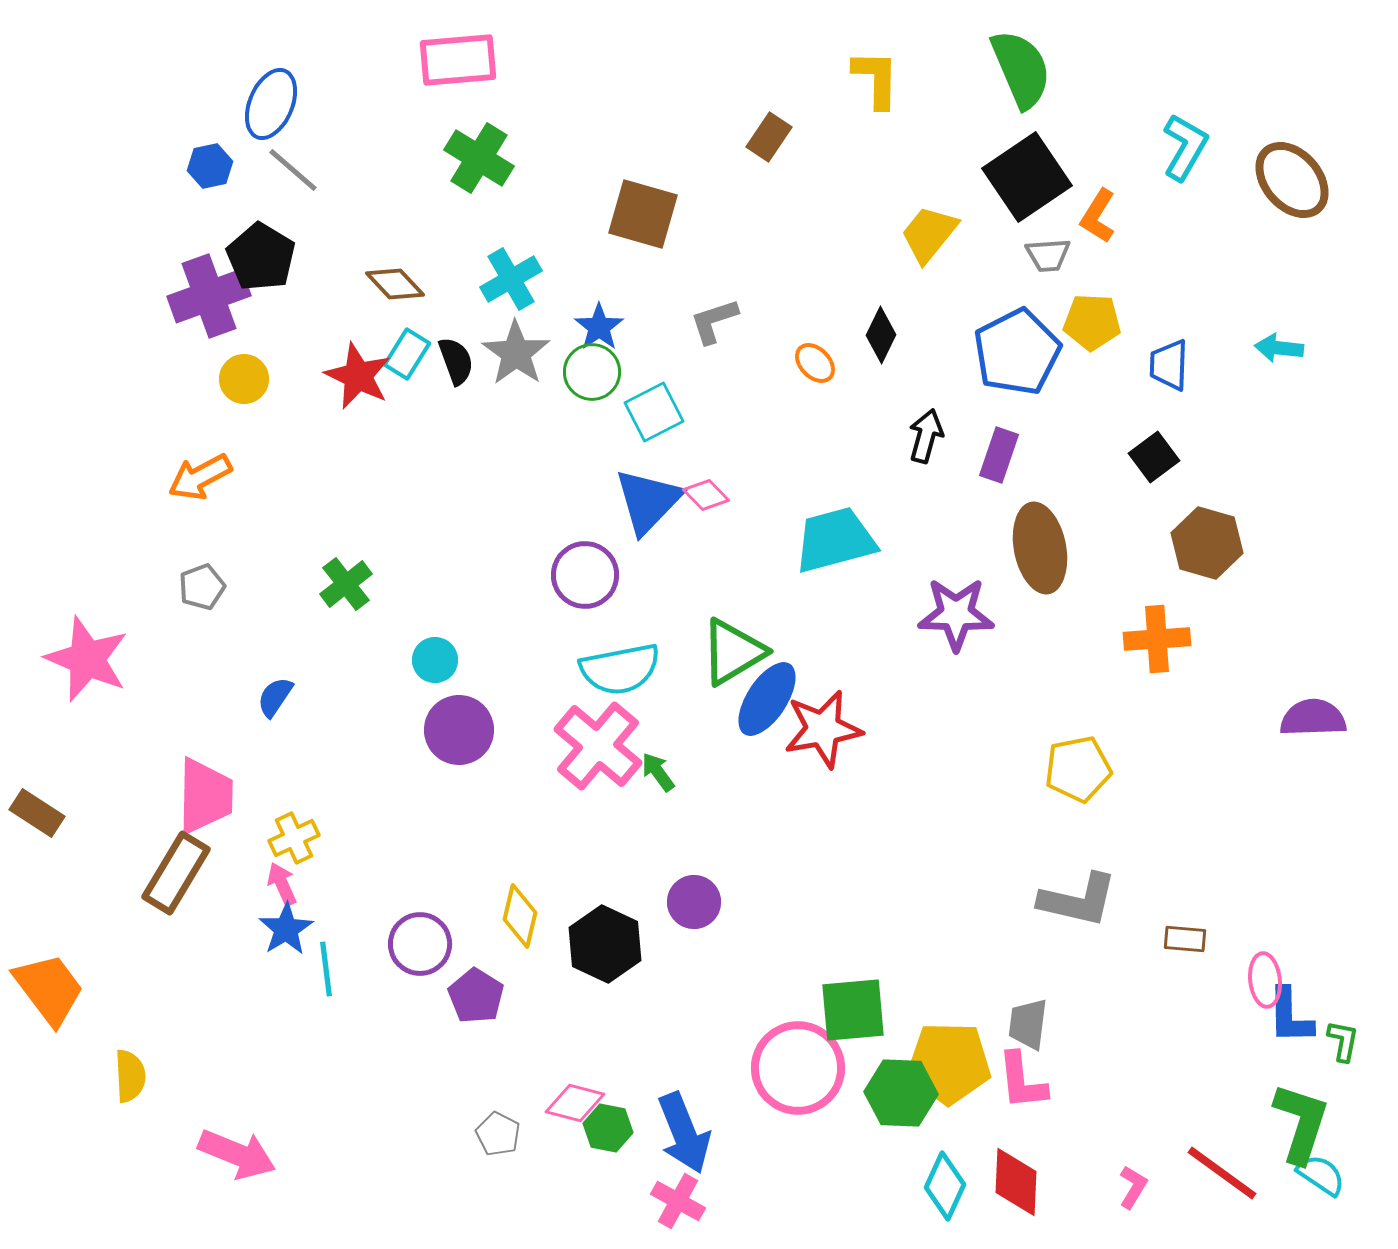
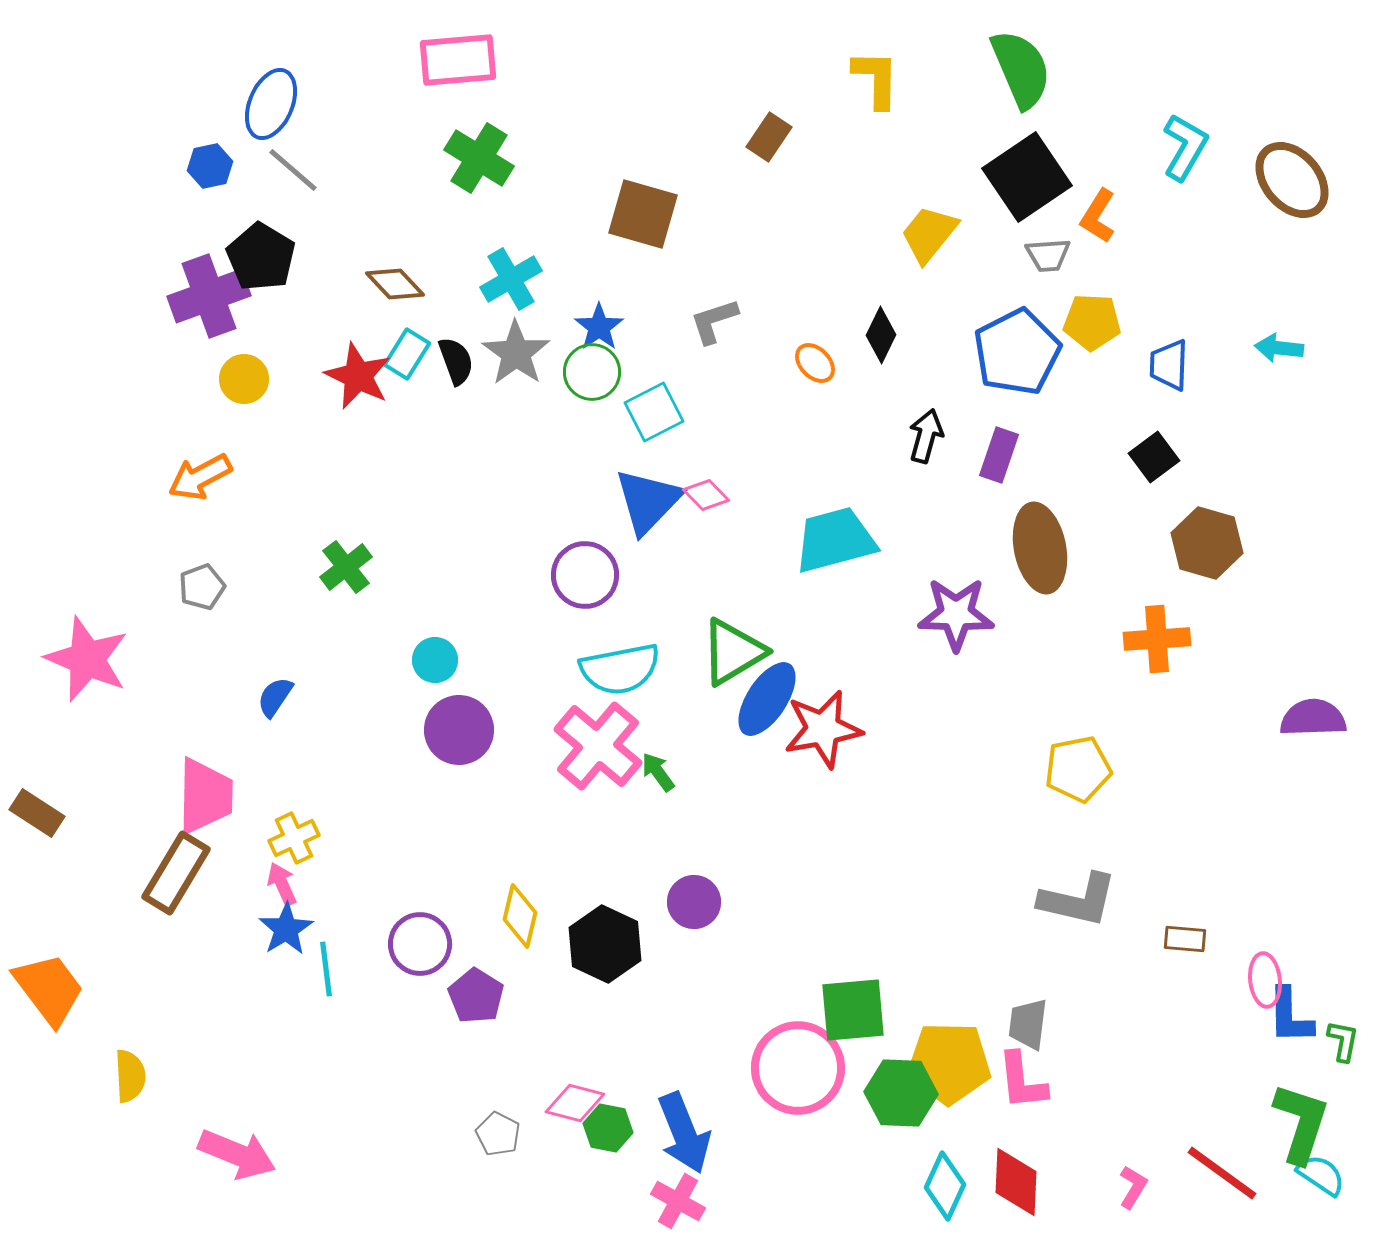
green cross at (346, 584): moved 17 px up
